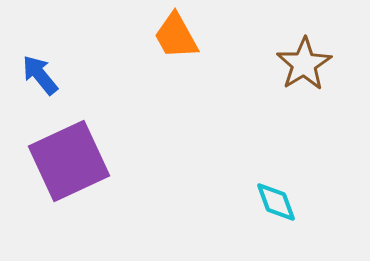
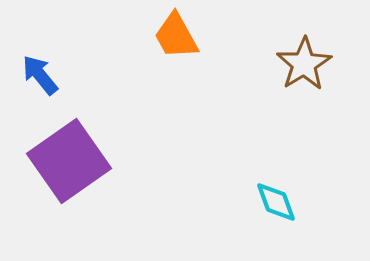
purple square: rotated 10 degrees counterclockwise
